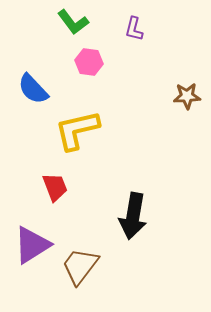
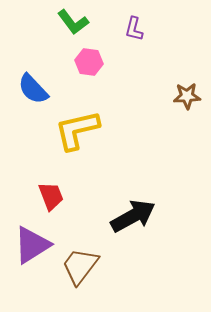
red trapezoid: moved 4 px left, 9 px down
black arrow: rotated 129 degrees counterclockwise
